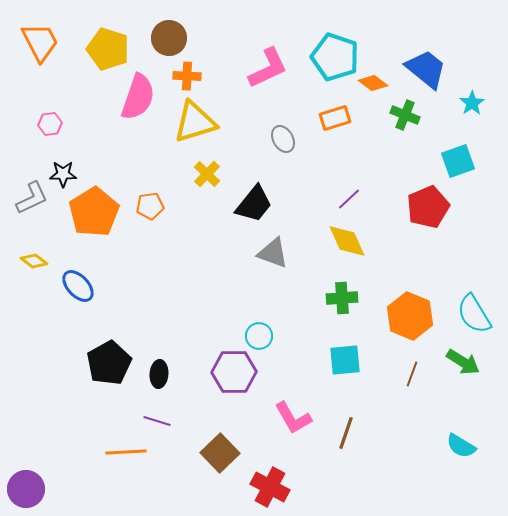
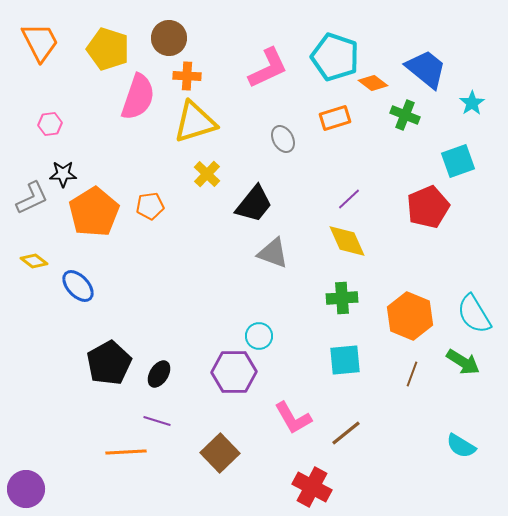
black ellipse at (159, 374): rotated 28 degrees clockwise
brown line at (346, 433): rotated 32 degrees clockwise
red cross at (270, 487): moved 42 px right
